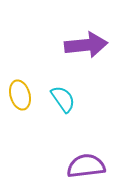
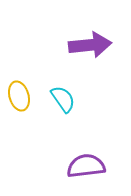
purple arrow: moved 4 px right
yellow ellipse: moved 1 px left, 1 px down
